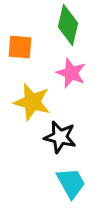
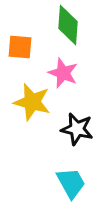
green diamond: rotated 9 degrees counterclockwise
pink star: moved 8 px left
black star: moved 17 px right, 8 px up
